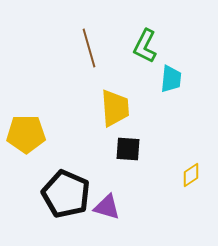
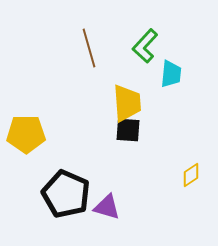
green L-shape: rotated 16 degrees clockwise
cyan trapezoid: moved 5 px up
yellow trapezoid: moved 12 px right, 5 px up
black square: moved 19 px up
